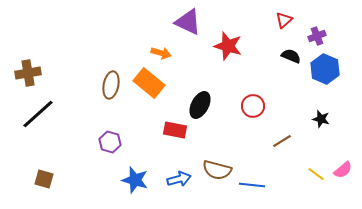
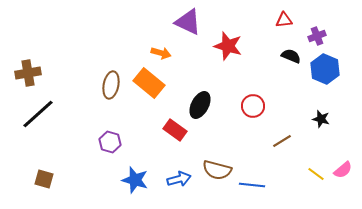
red triangle: rotated 36 degrees clockwise
red rectangle: rotated 25 degrees clockwise
